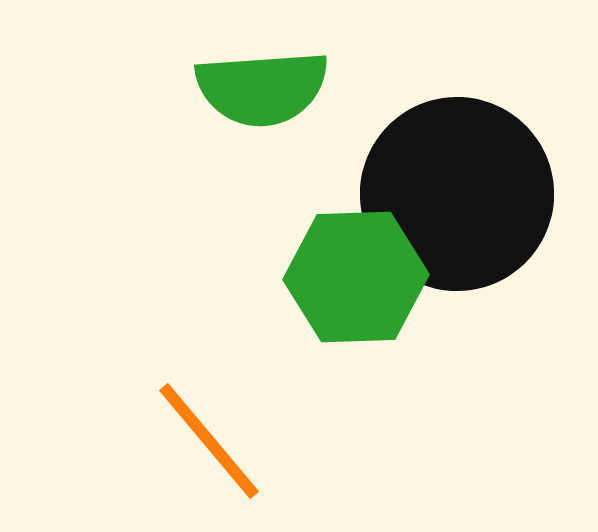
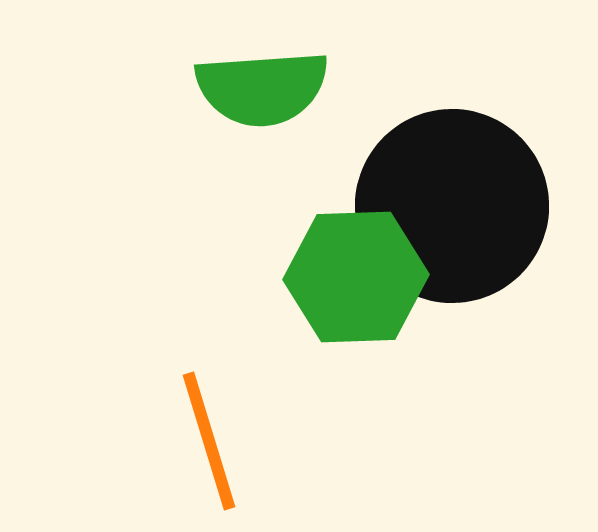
black circle: moved 5 px left, 12 px down
orange line: rotated 23 degrees clockwise
